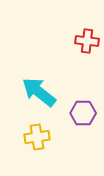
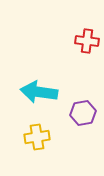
cyan arrow: rotated 30 degrees counterclockwise
purple hexagon: rotated 10 degrees counterclockwise
